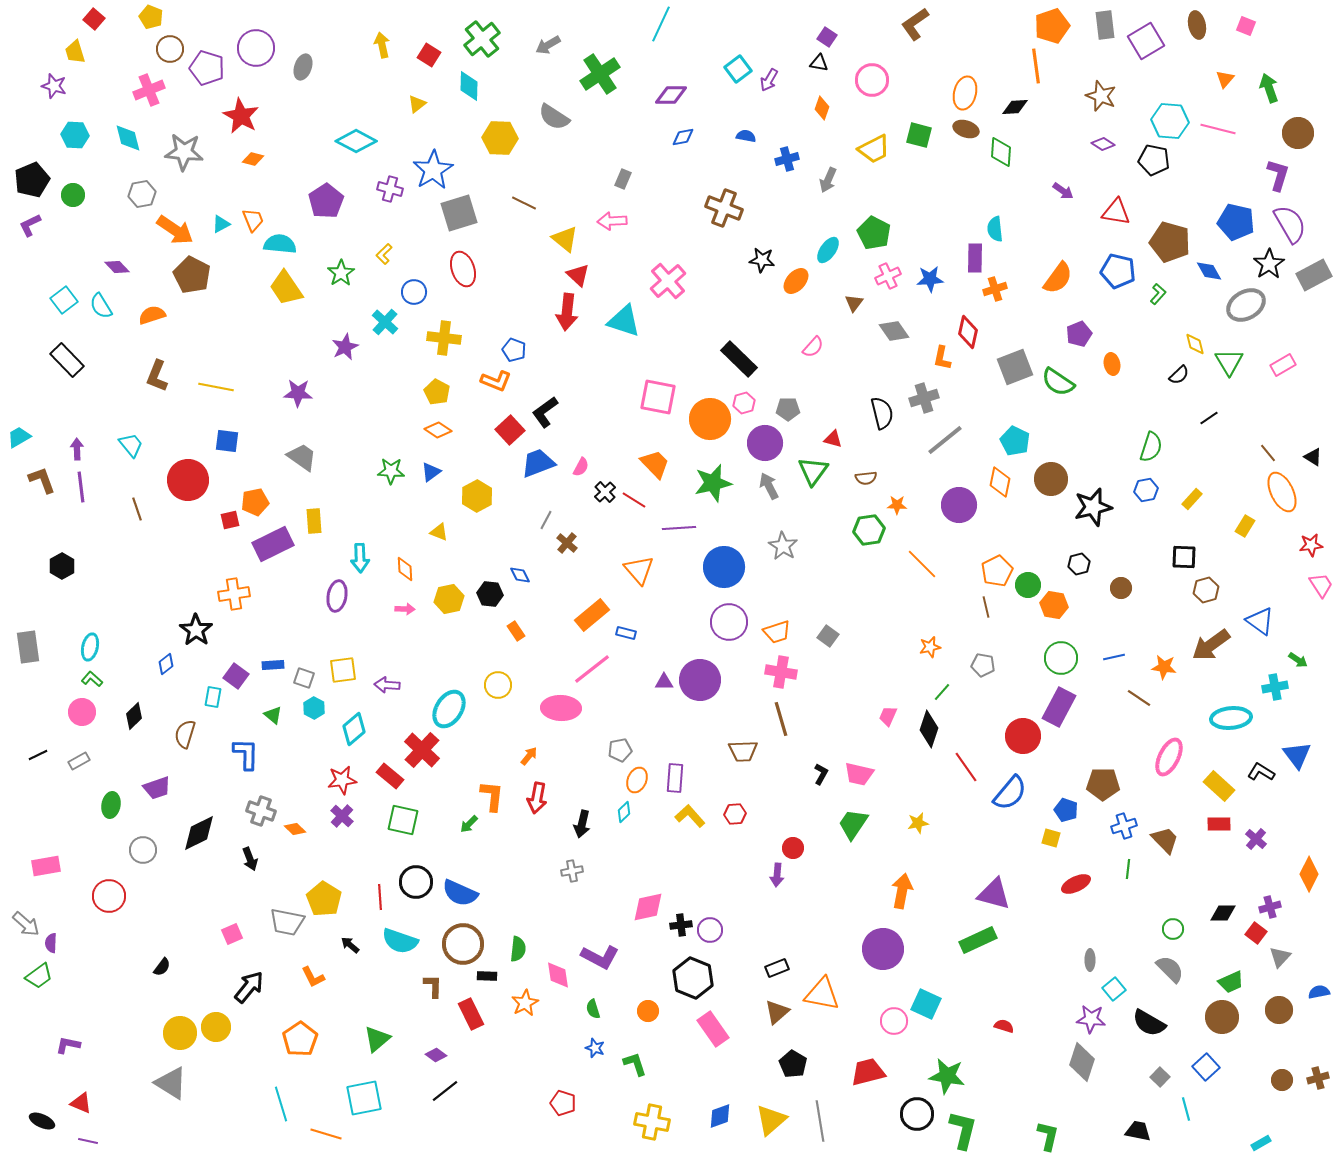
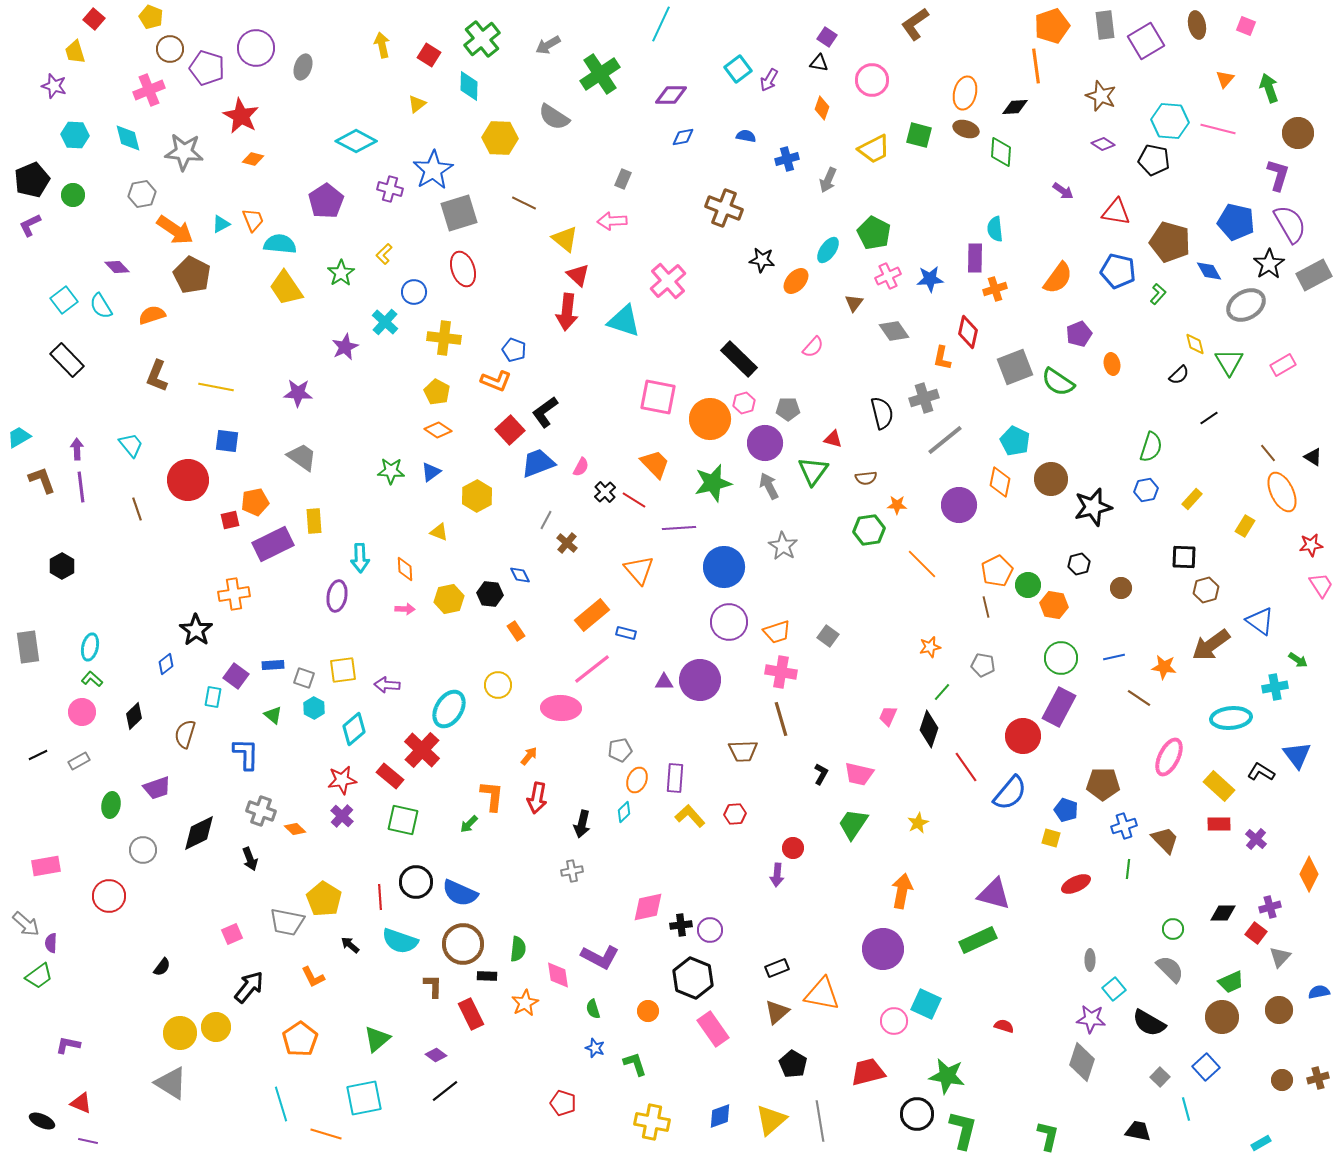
yellow star at (918, 823): rotated 15 degrees counterclockwise
